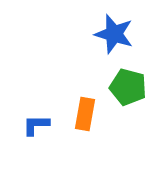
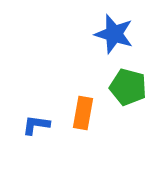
orange rectangle: moved 2 px left, 1 px up
blue L-shape: rotated 8 degrees clockwise
